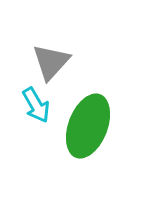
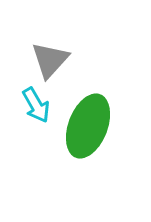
gray triangle: moved 1 px left, 2 px up
